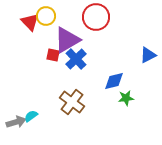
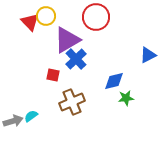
red square: moved 20 px down
brown cross: rotated 30 degrees clockwise
gray arrow: moved 3 px left, 1 px up
